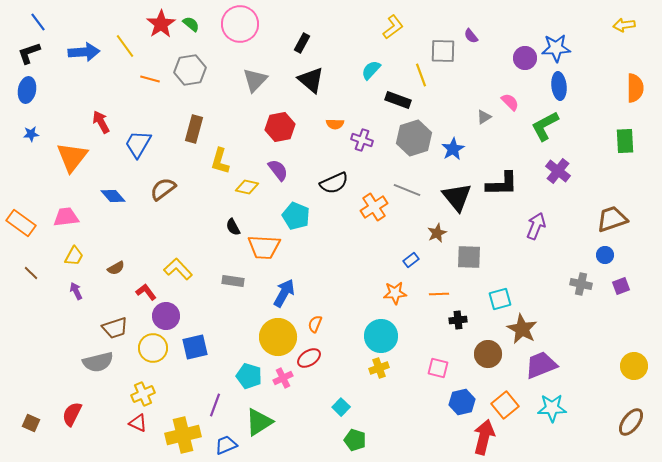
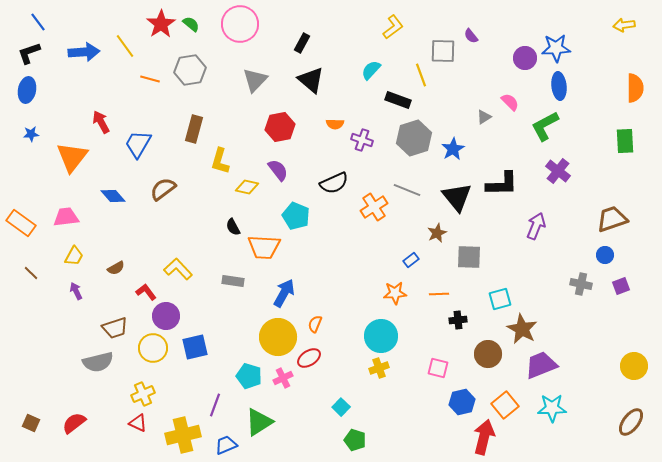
red semicircle at (72, 414): moved 2 px right, 9 px down; rotated 25 degrees clockwise
